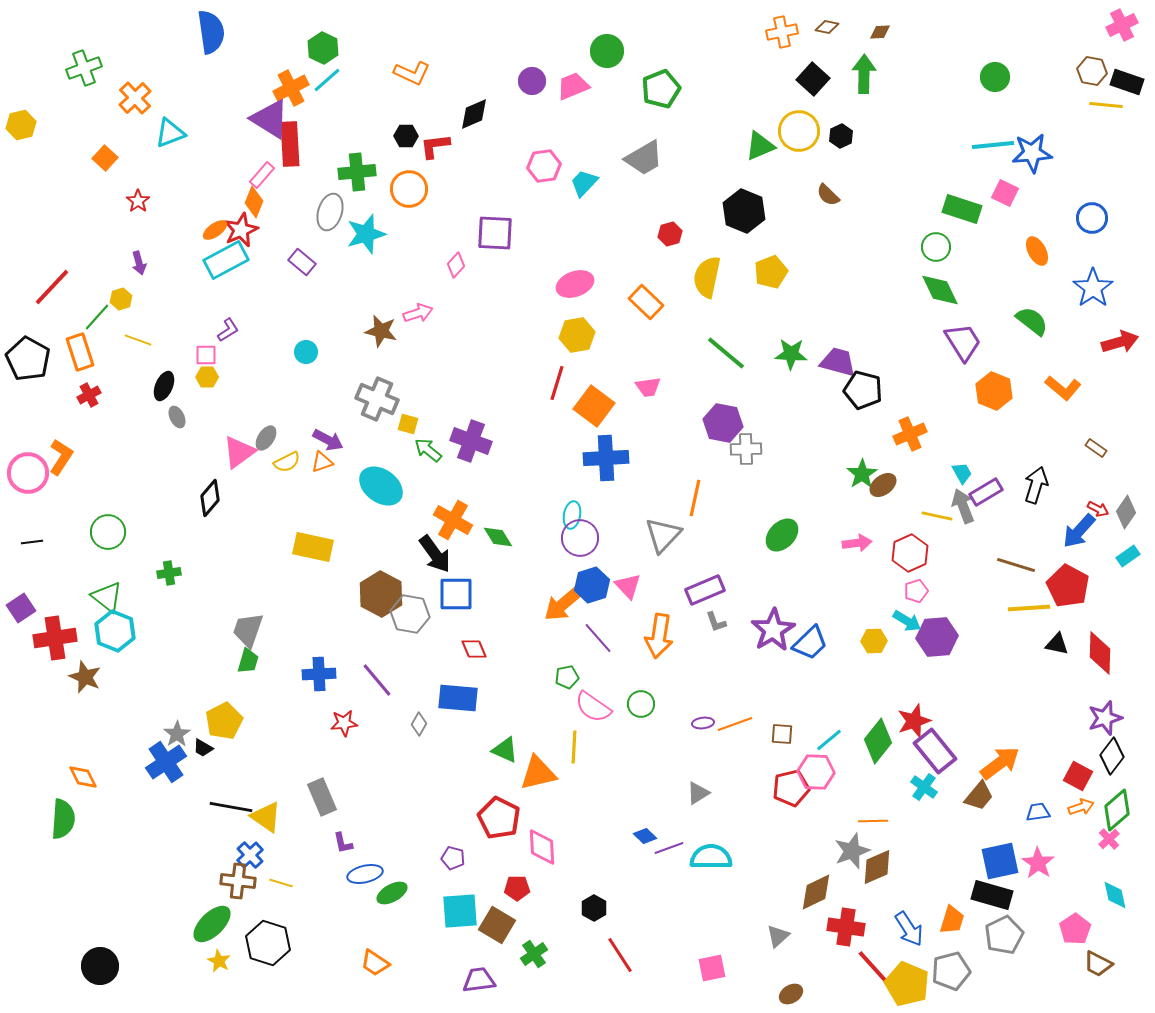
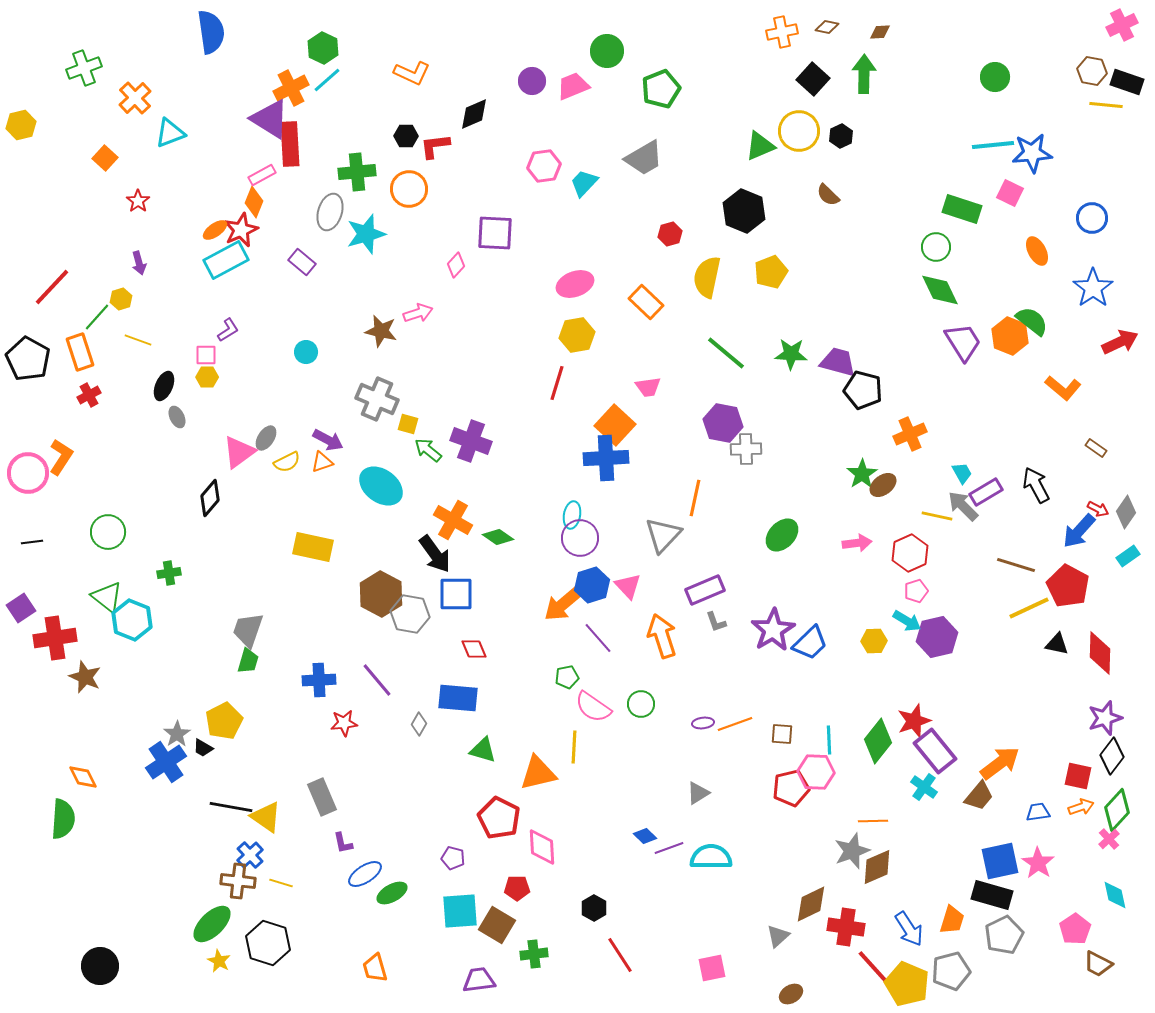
pink rectangle at (262, 175): rotated 20 degrees clockwise
pink square at (1005, 193): moved 5 px right
red arrow at (1120, 342): rotated 9 degrees counterclockwise
orange hexagon at (994, 391): moved 16 px right, 55 px up
orange square at (594, 406): moved 21 px right, 19 px down; rotated 6 degrees clockwise
black arrow at (1036, 485): rotated 45 degrees counterclockwise
gray arrow at (963, 506): rotated 24 degrees counterclockwise
green diamond at (498, 537): rotated 24 degrees counterclockwise
yellow line at (1029, 608): rotated 21 degrees counterclockwise
cyan hexagon at (115, 631): moved 17 px right, 11 px up
orange arrow at (659, 636): moved 3 px right; rotated 153 degrees clockwise
purple hexagon at (937, 637): rotated 9 degrees counterclockwise
blue cross at (319, 674): moved 6 px down
cyan line at (829, 740): rotated 52 degrees counterclockwise
green triangle at (505, 750): moved 22 px left; rotated 8 degrees counterclockwise
red square at (1078, 776): rotated 16 degrees counterclockwise
green diamond at (1117, 810): rotated 6 degrees counterclockwise
blue ellipse at (365, 874): rotated 20 degrees counterclockwise
brown diamond at (816, 892): moved 5 px left, 12 px down
green cross at (534, 954): rotated 28 degrees clockwise
orange trapezoid at (375, 963): moved 5 px down; rotated 40 degrees clockwise
